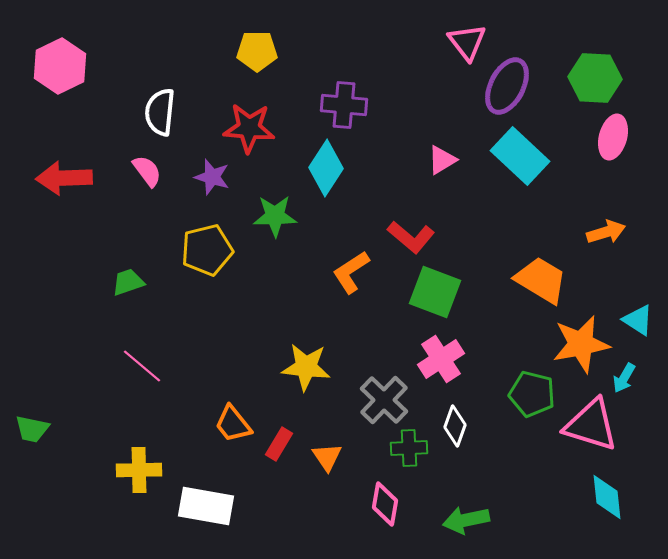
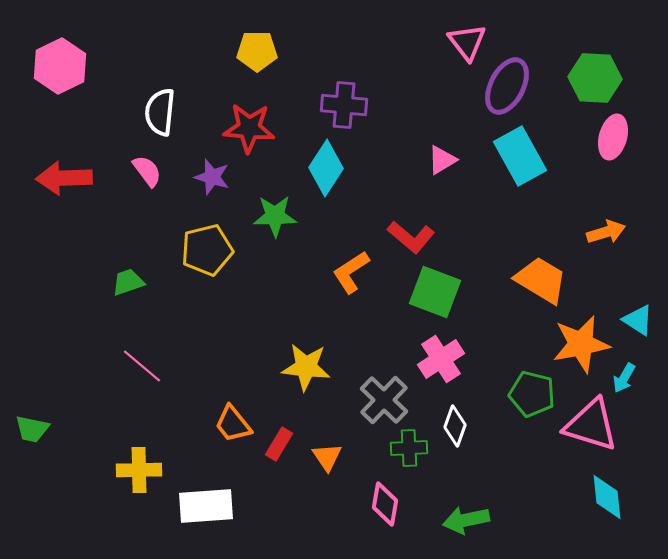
cyan rectangle at (520, 156): rotated 18 degrees clockwise
white rectangle at (206, 506): rotated 14 degrees counterclockwise
